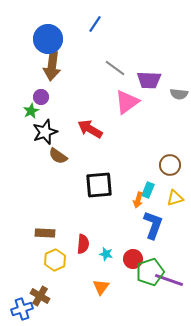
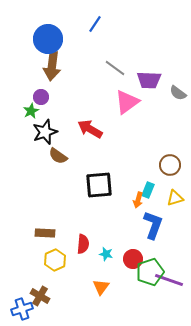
gray semicircle: moved 1 px left, 1 px up; rotated 30 degrees clockwise
